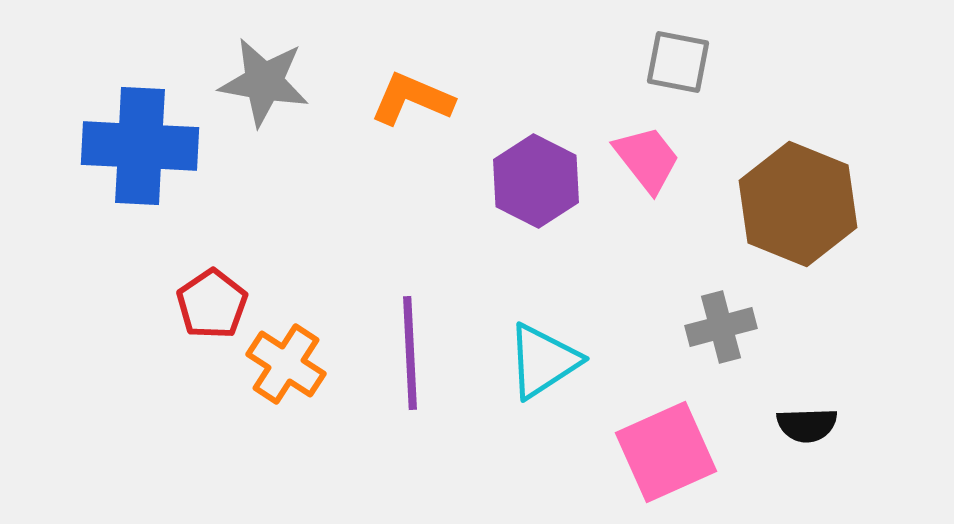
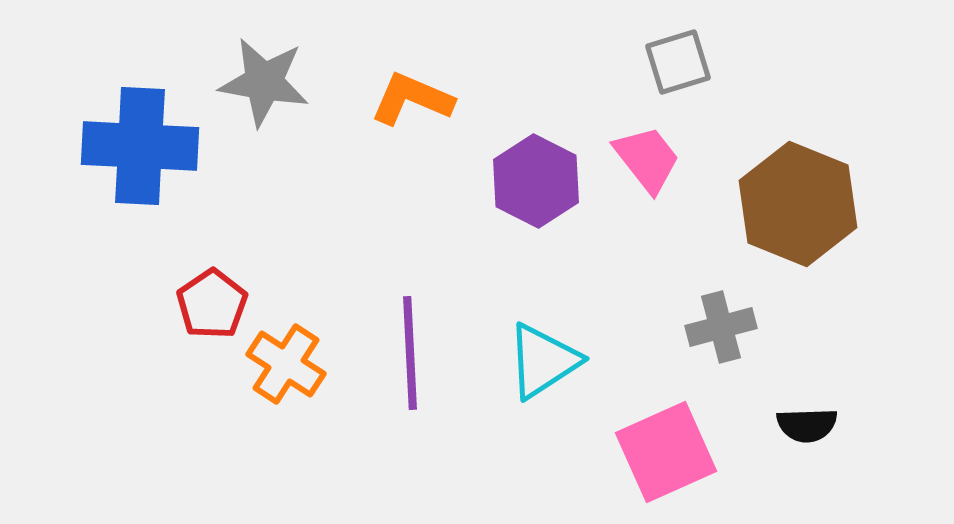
gray square: rotated 28 degrees counterclockwise
